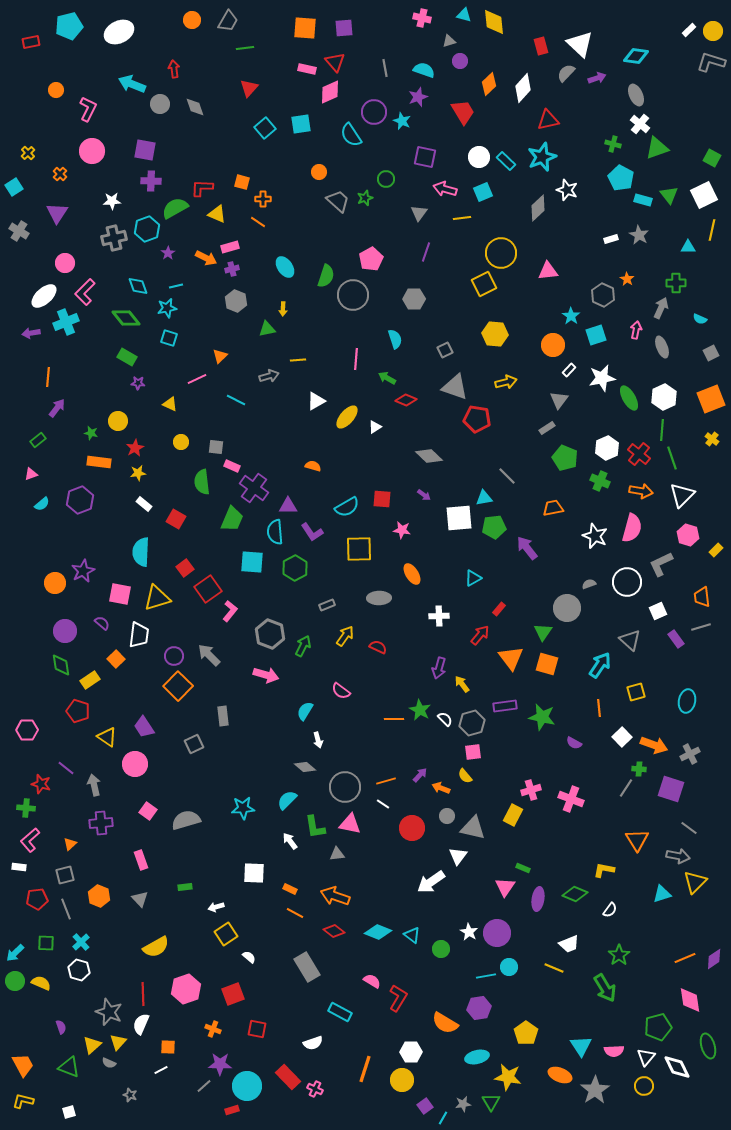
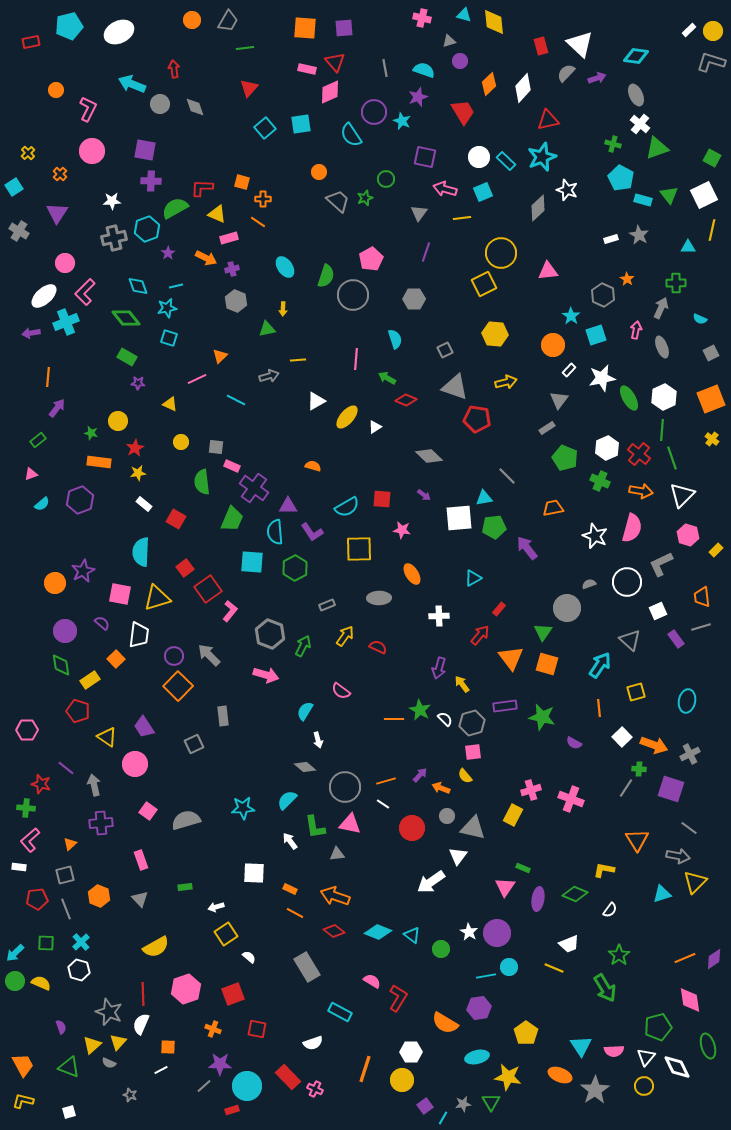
pink rectangle at (230, 247): moved 1 px left, 9 px up
